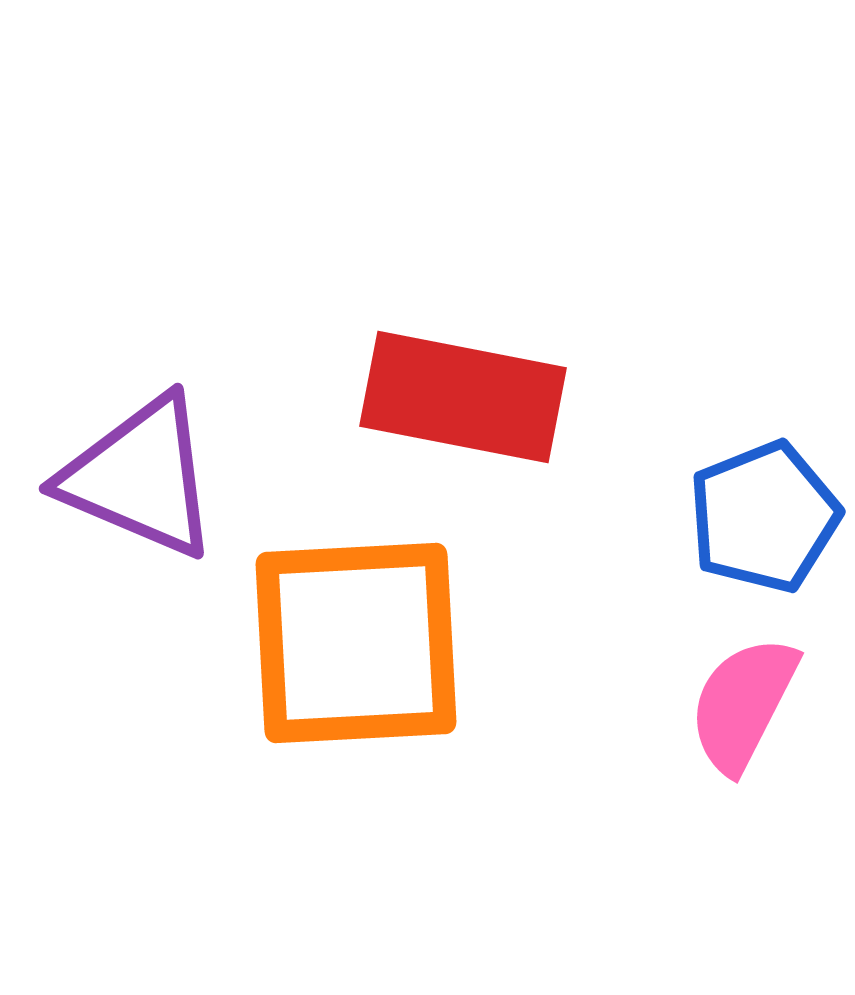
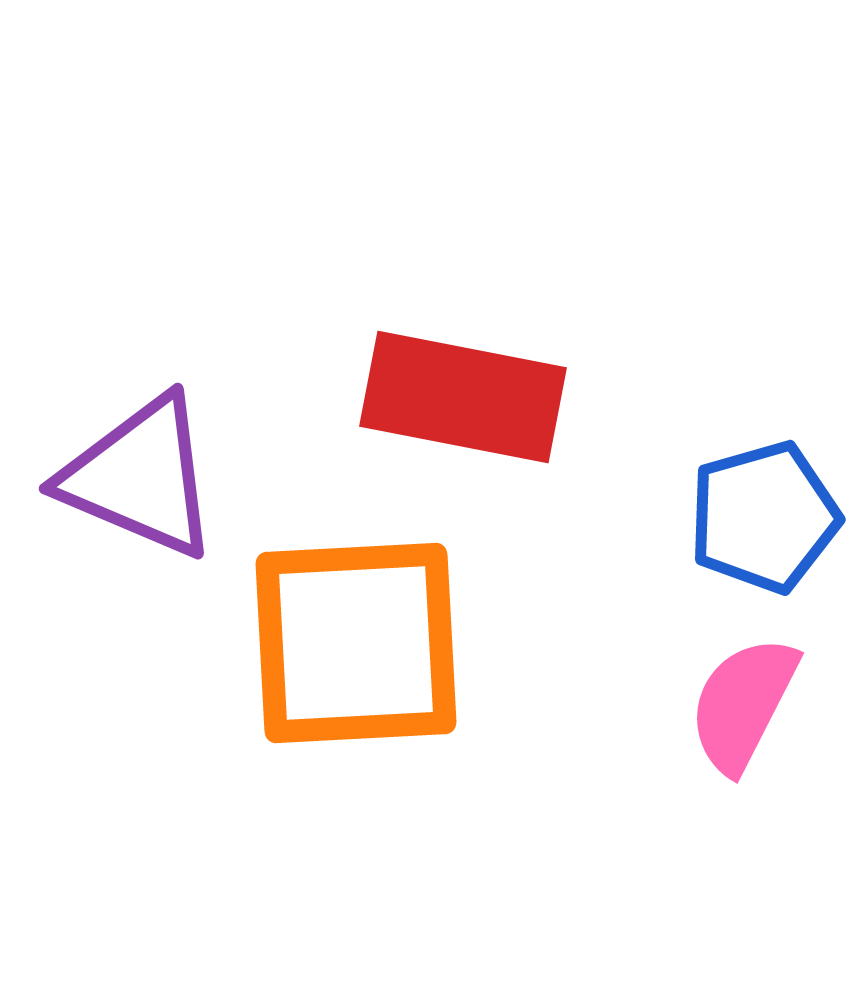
blue pentagon: rotated 6 degrees clockwise
